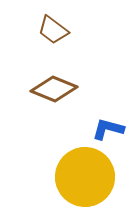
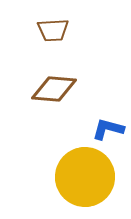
brown trapezoid: rotated 40 degrees counterclockwise
brown diamond: rotated 18 degrees counterclockwise
